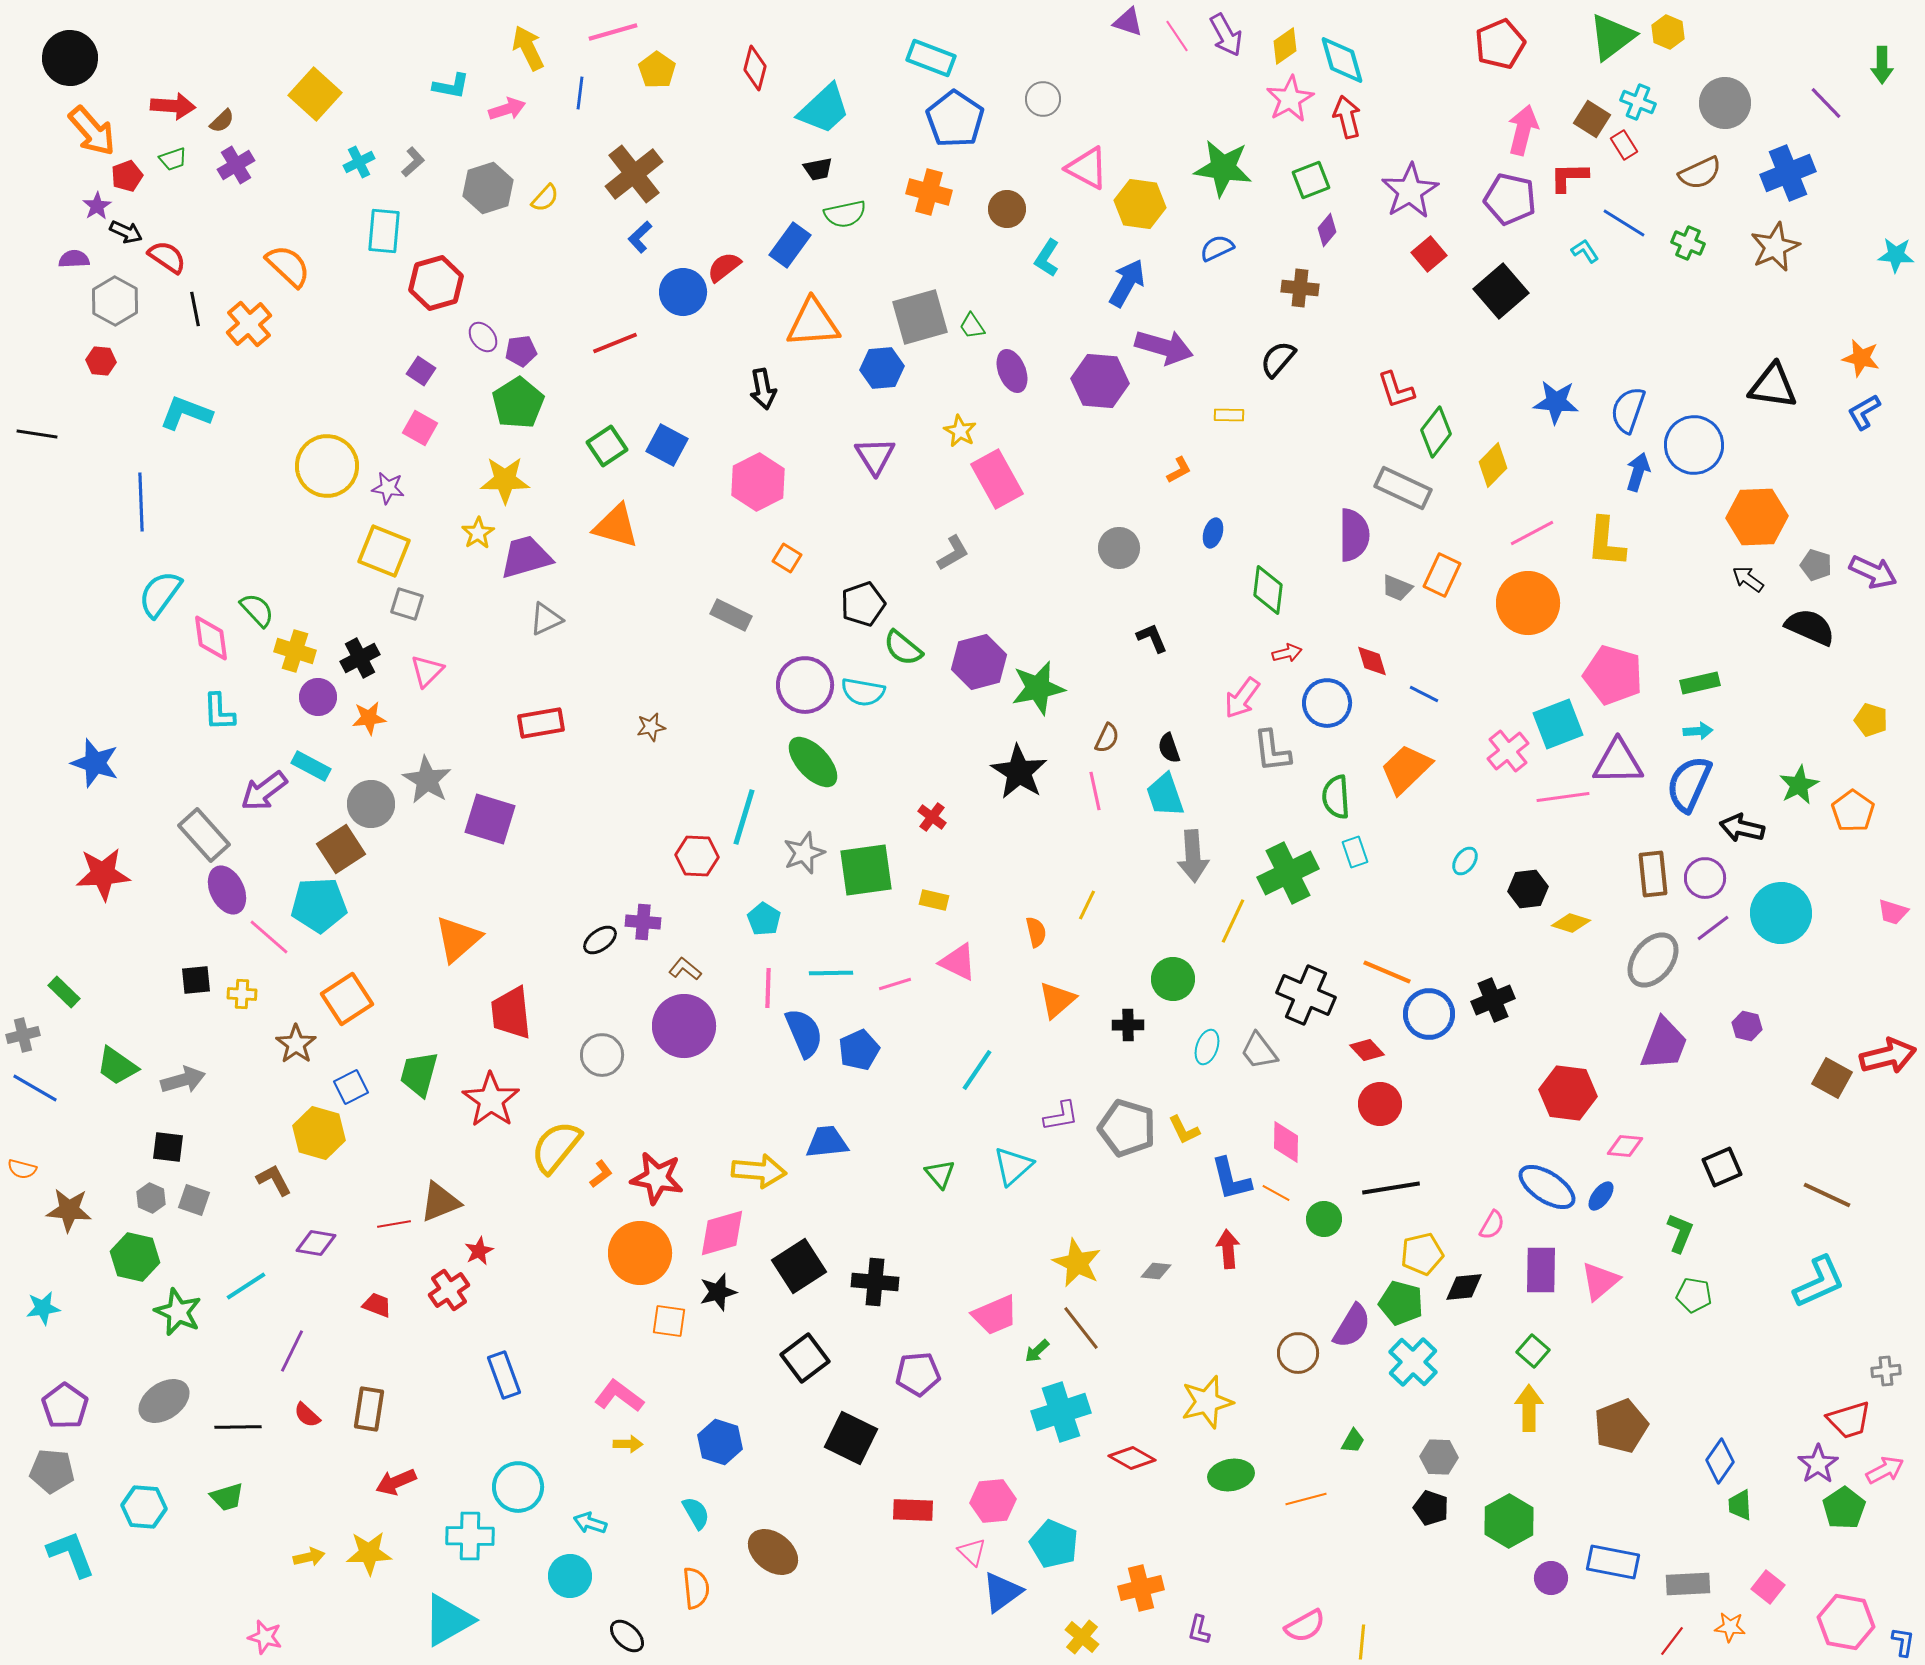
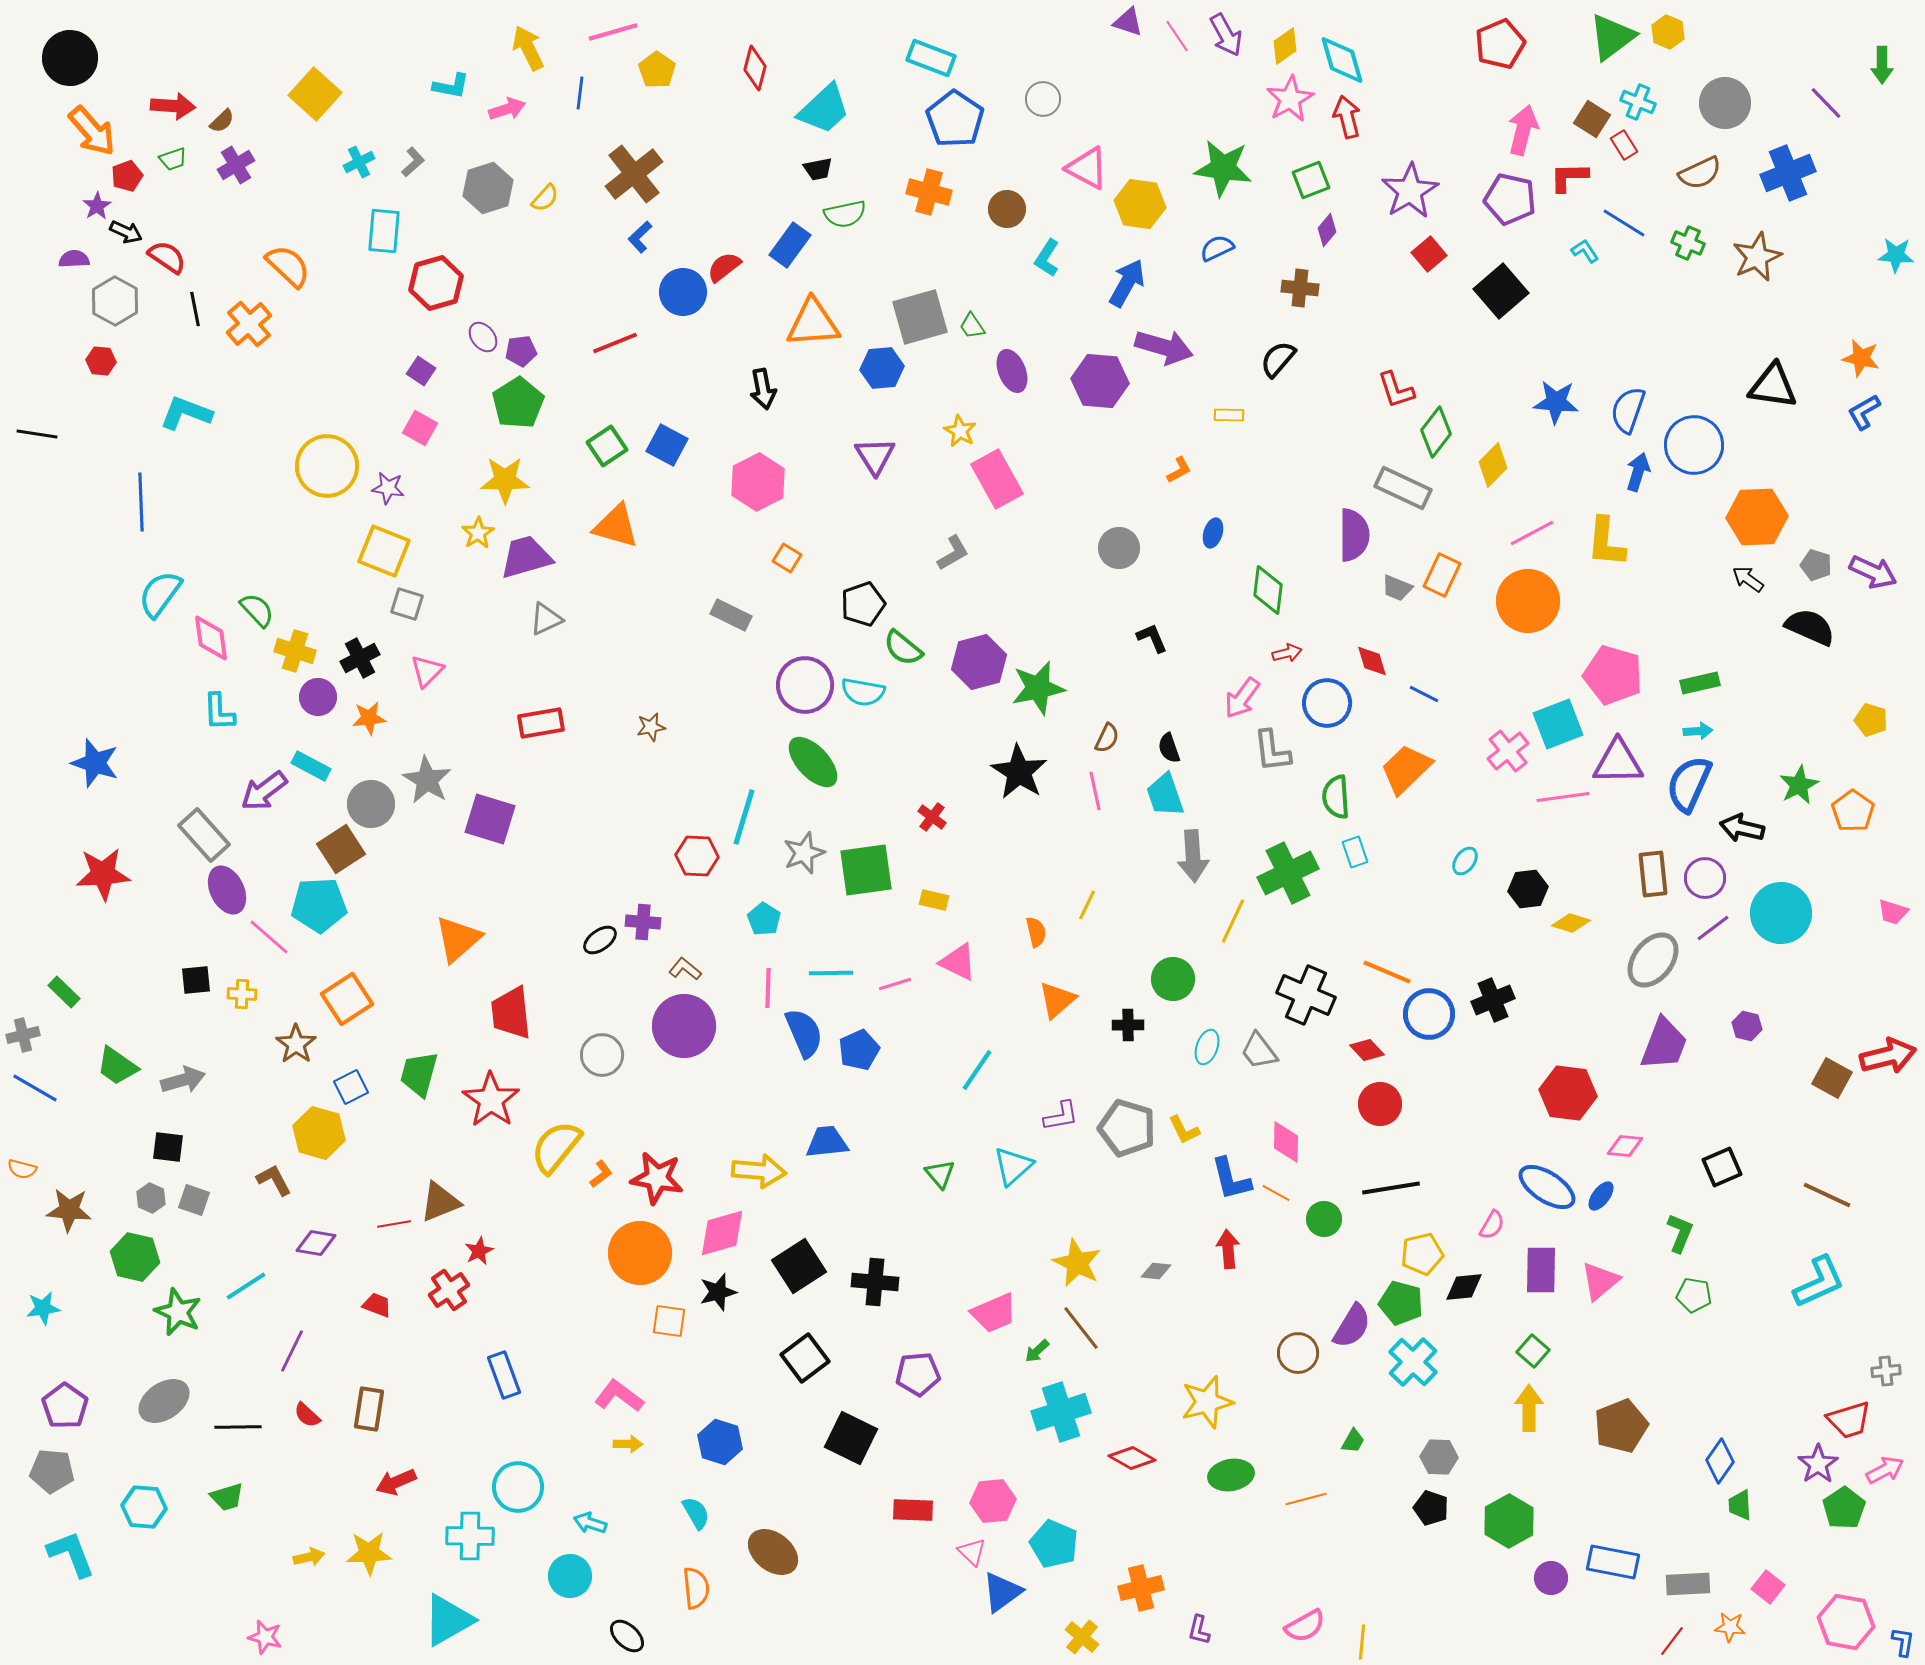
brown star at (1775, 247): moved 18 px left, 10 px down
orange circle at (1528, 603): moved 2 px up
pink trapezoid at (995, 1315): moved 1 px left, 2 px up
